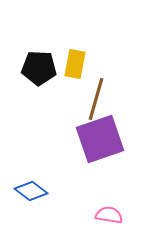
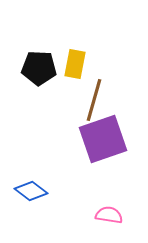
brown line: moved 2 px left, 1 px down
purple square: moved 3 px right
